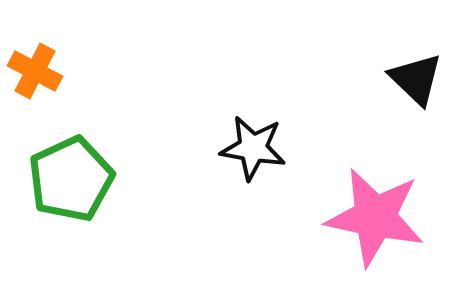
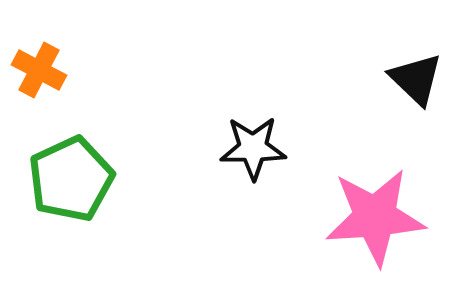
orange cross: moved 4 px right, 1 px up
black star: rotated 10 degrees counterclockwise
pink star: rotated 16 degrees counterclockwise
